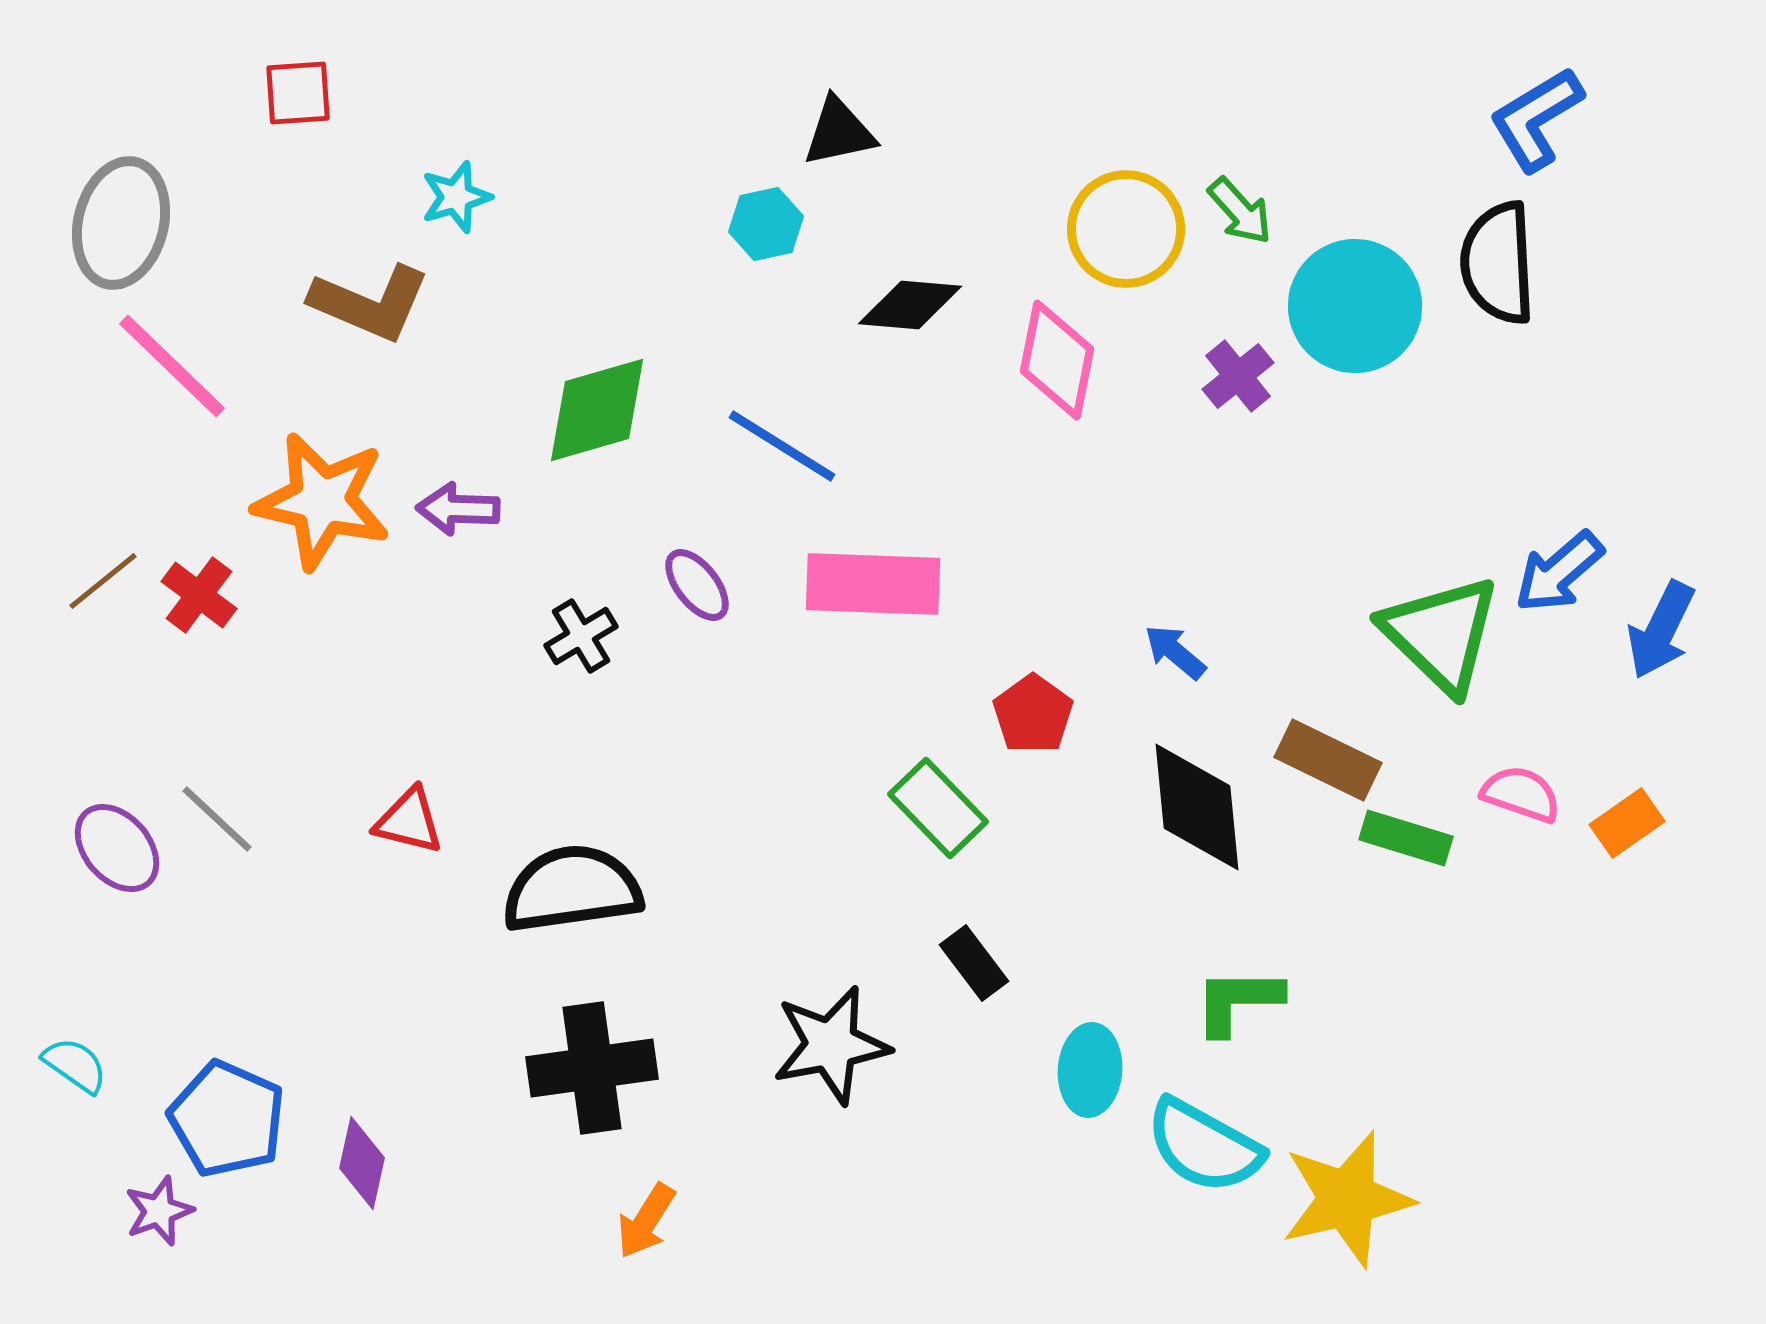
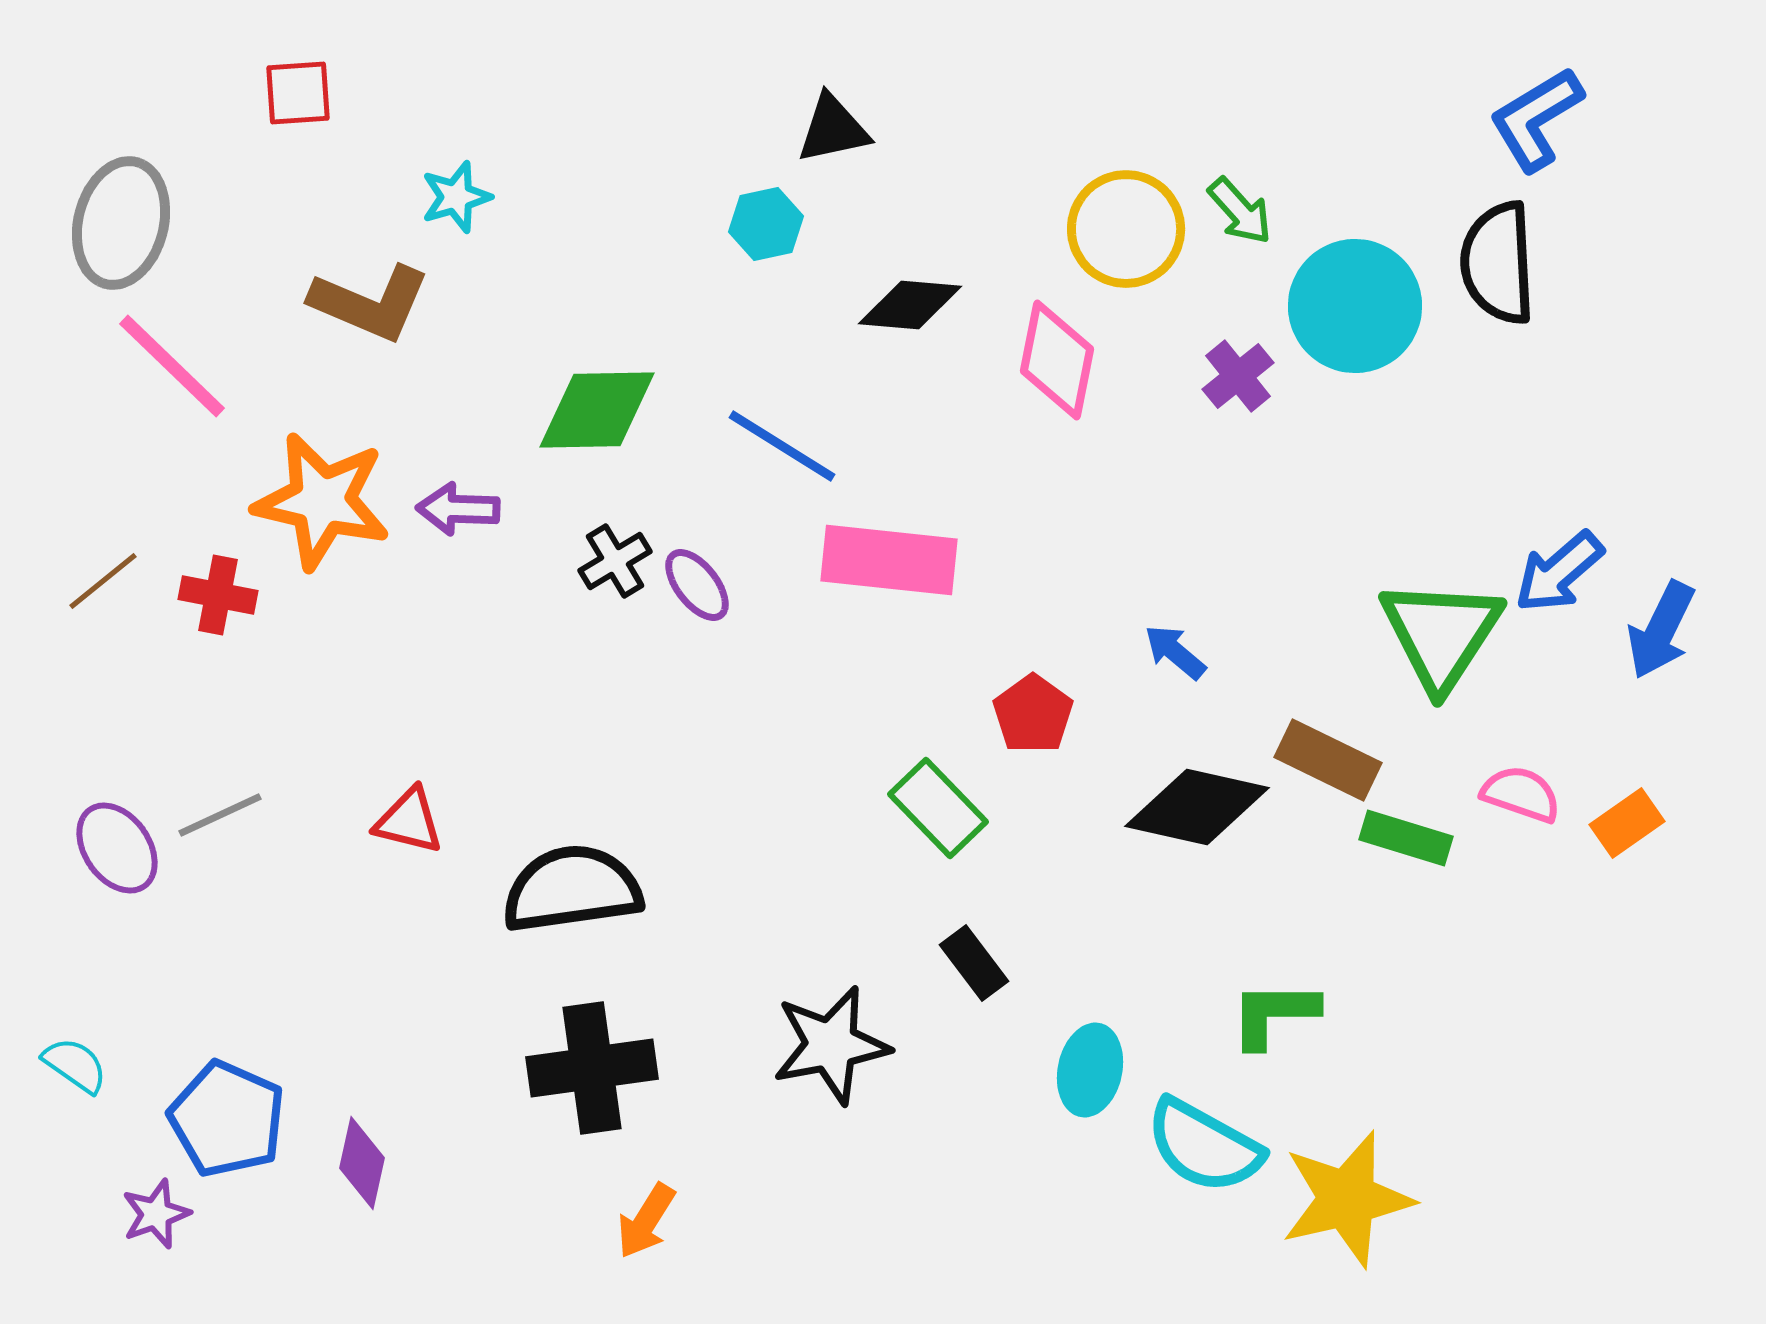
black triangle at (839, 132): moved 6 px left, 3 px up
green diamond at (597, 410): rotated 15 degrees clockwise
pink rectangle at (873, 584): moved 16 px right, 24 px up; rotated 4 degrees clockwise
red cross at (199, 595): moved 19 px right; rotated 26 degrees counterclockwise
green triangle at (1441, 634): rotated 19 degrees clockwise
black cross at (581, 636): moved 34 px right, 75 px up
black diamond at (1197, 807): rotated 72 degrees counterclockwise
gray line at (217, 819): moved 3 px right, 4 px up; rotated 68 degrees counterclockwise
purple ellipse at (117, 848): rotated 6 degrees clockwise
green L-shape at (1238, 1001): moved 36 px right, 13 px down
cyan ellipse at (1090, 1070): rotated 8 degrees clockwise
purple star at (159, 1211): moved 3 px left, 3 px down
